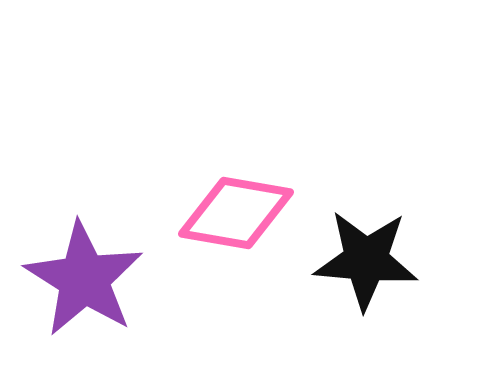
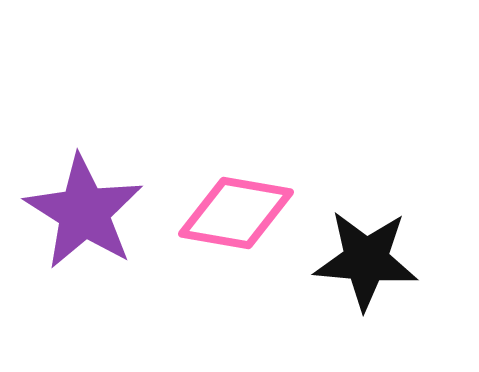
purple star: moved 67 px up
